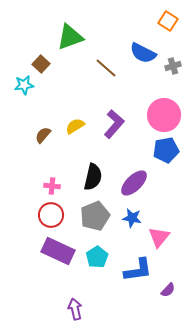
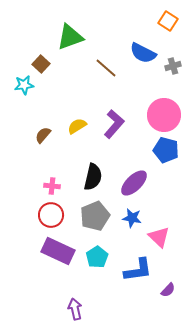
yellow semicircle: moved 2 px right
blue pentagon: rotated 25 degrees clockwise
pink triangle: rotated 25 degrees counterclockwise
